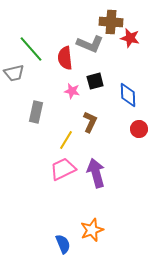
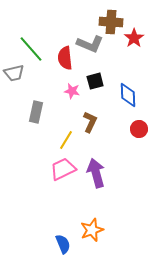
red star: moved 4 px right; rotated 24 degrees clockwise
